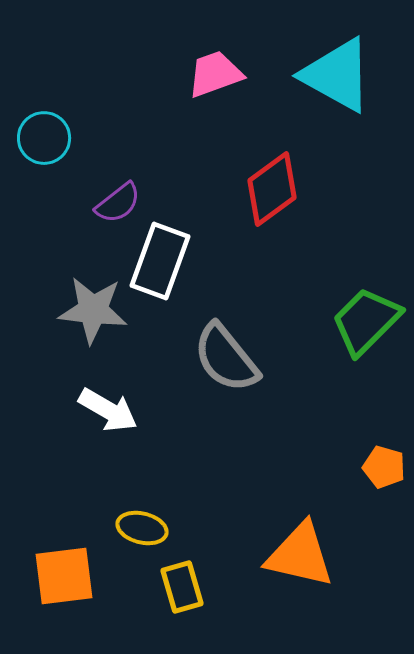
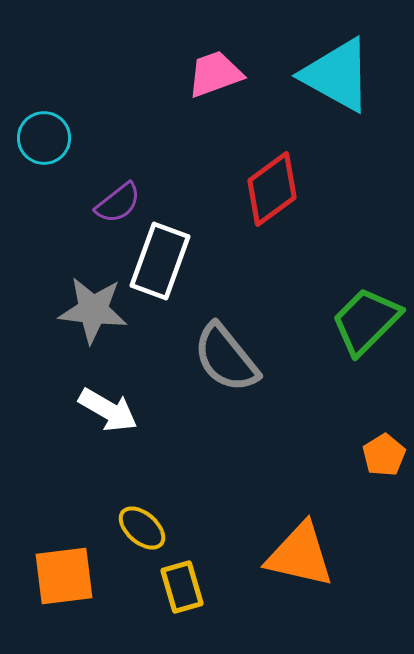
orange pentagon: moved 12 px up; rotated 24 degrees clockwise
yellow ellipse: rotated 27 degrees clockwise
